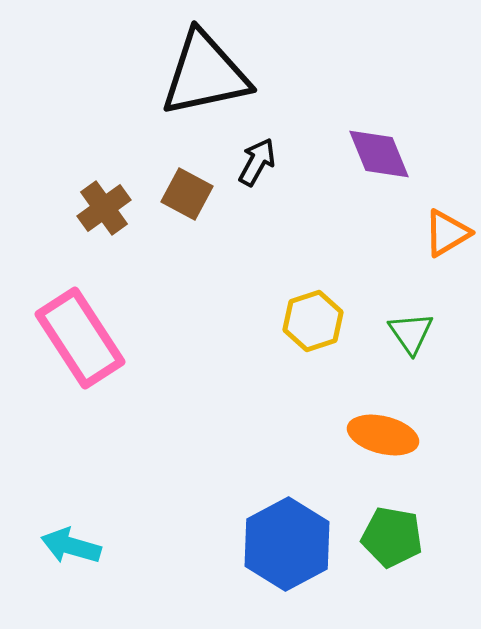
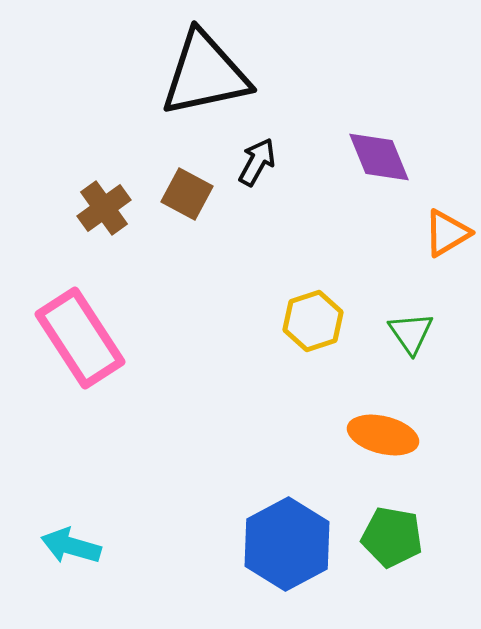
purple diamond: moved 3 px down
